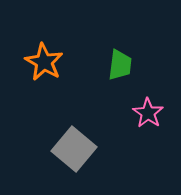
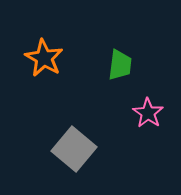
orange star: moved 4 px up
